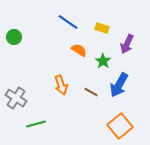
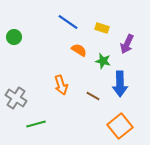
green star: rotated 21 degrees counterclockwise
blue arrow: moved 1 px right, 1 px up; rotated 30 degrees counterclockwise
brown line: moved 2 px right, 4 px down
